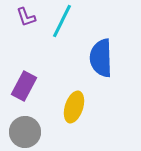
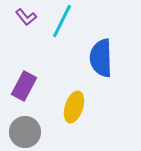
purple L-shape: rotated 20 degrees counterclockwise
